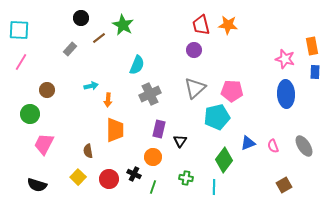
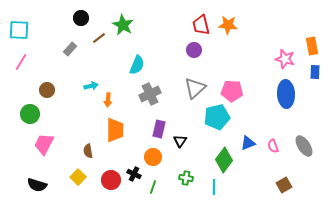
red circle: moved 2 px right, 1 px down
